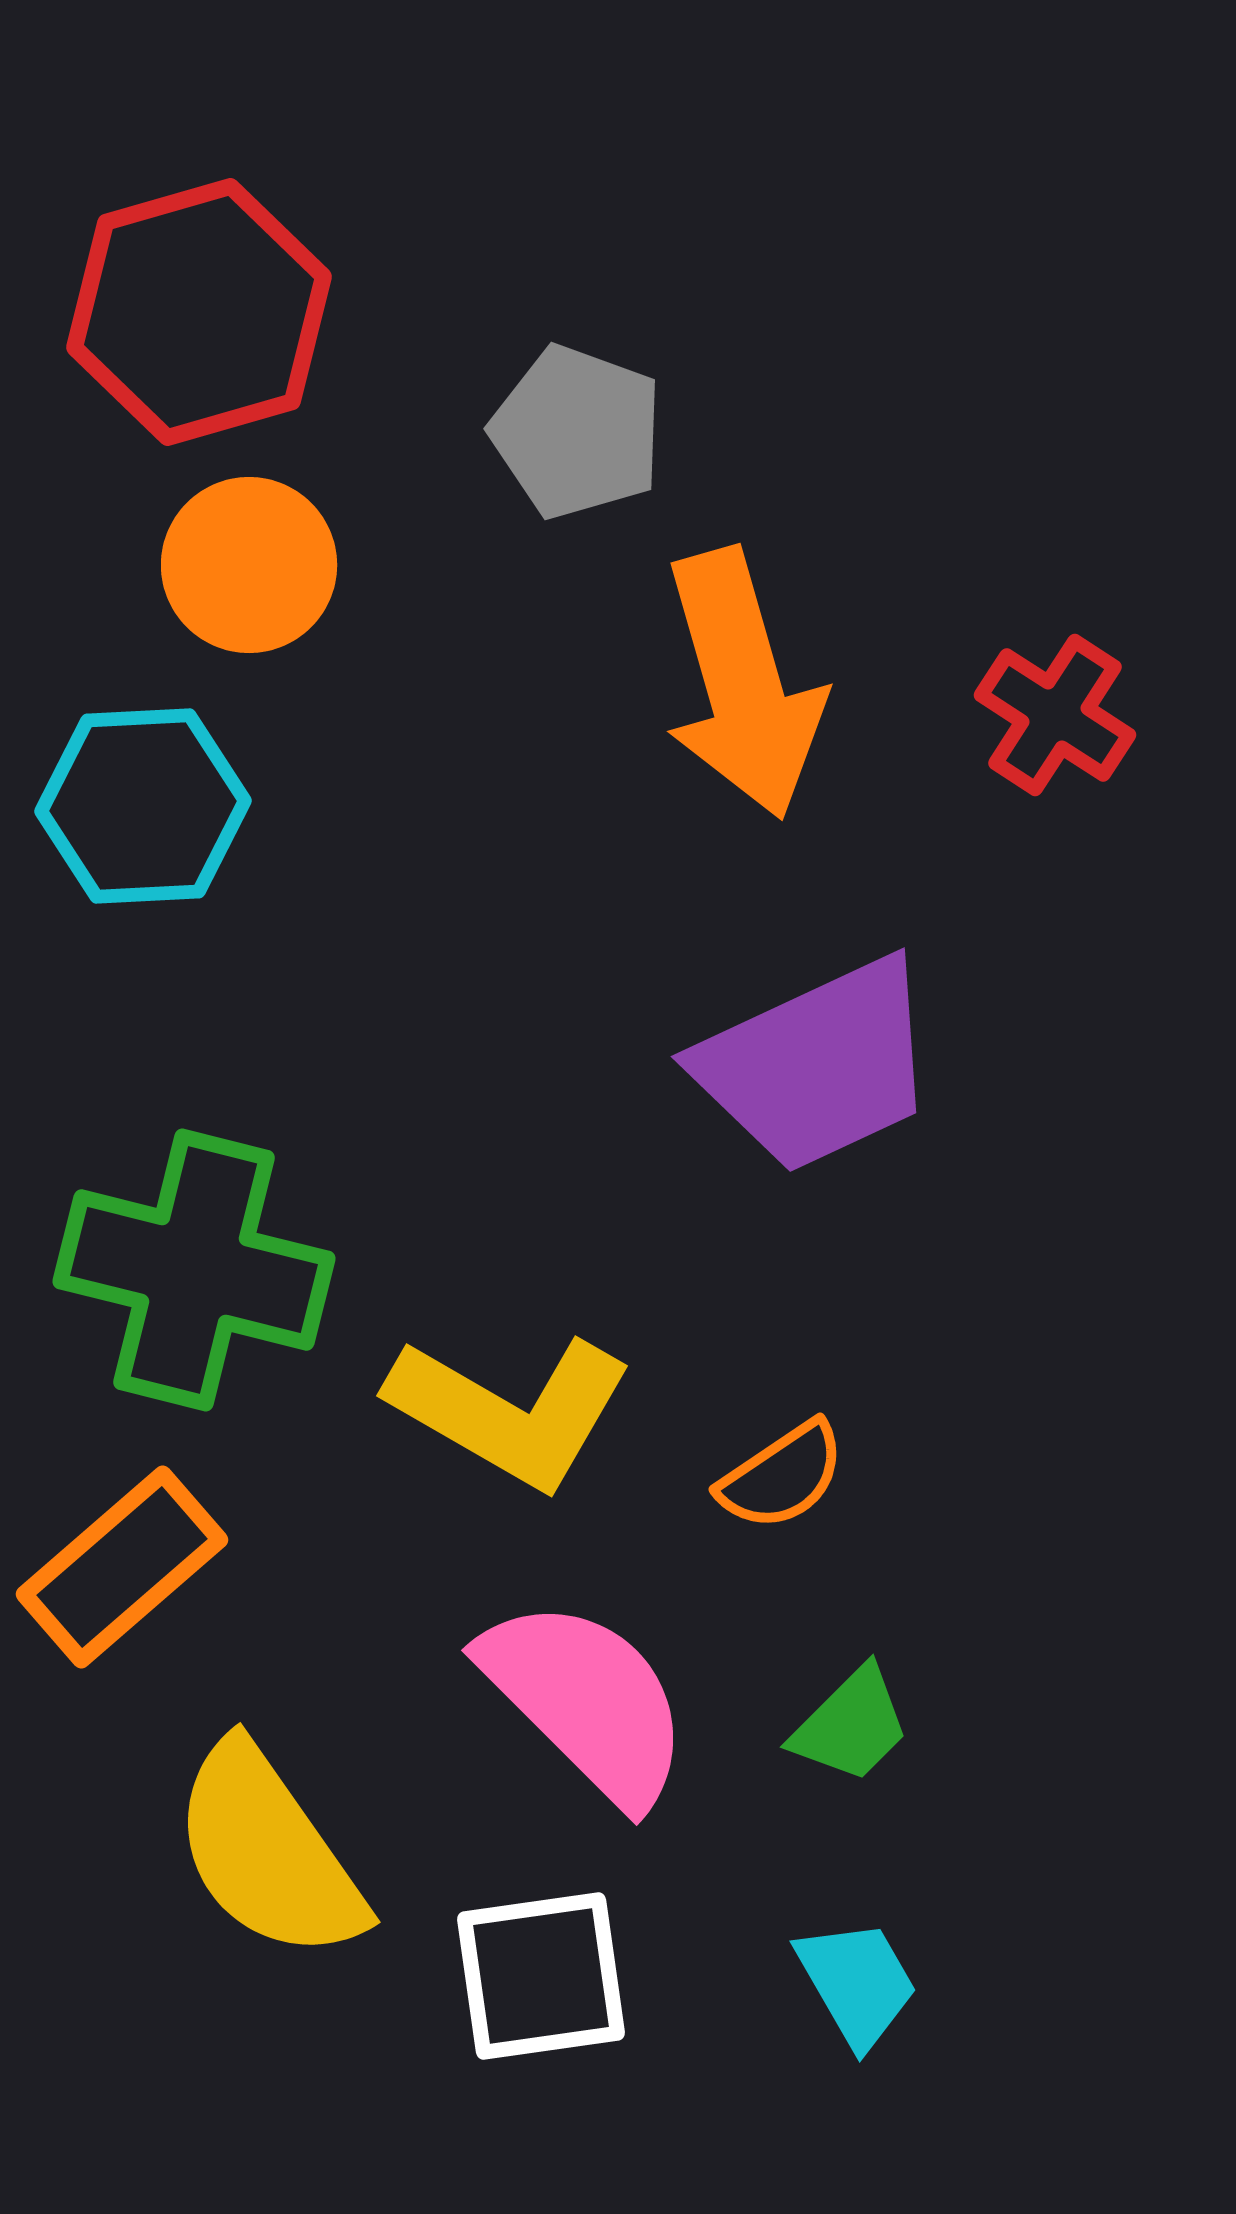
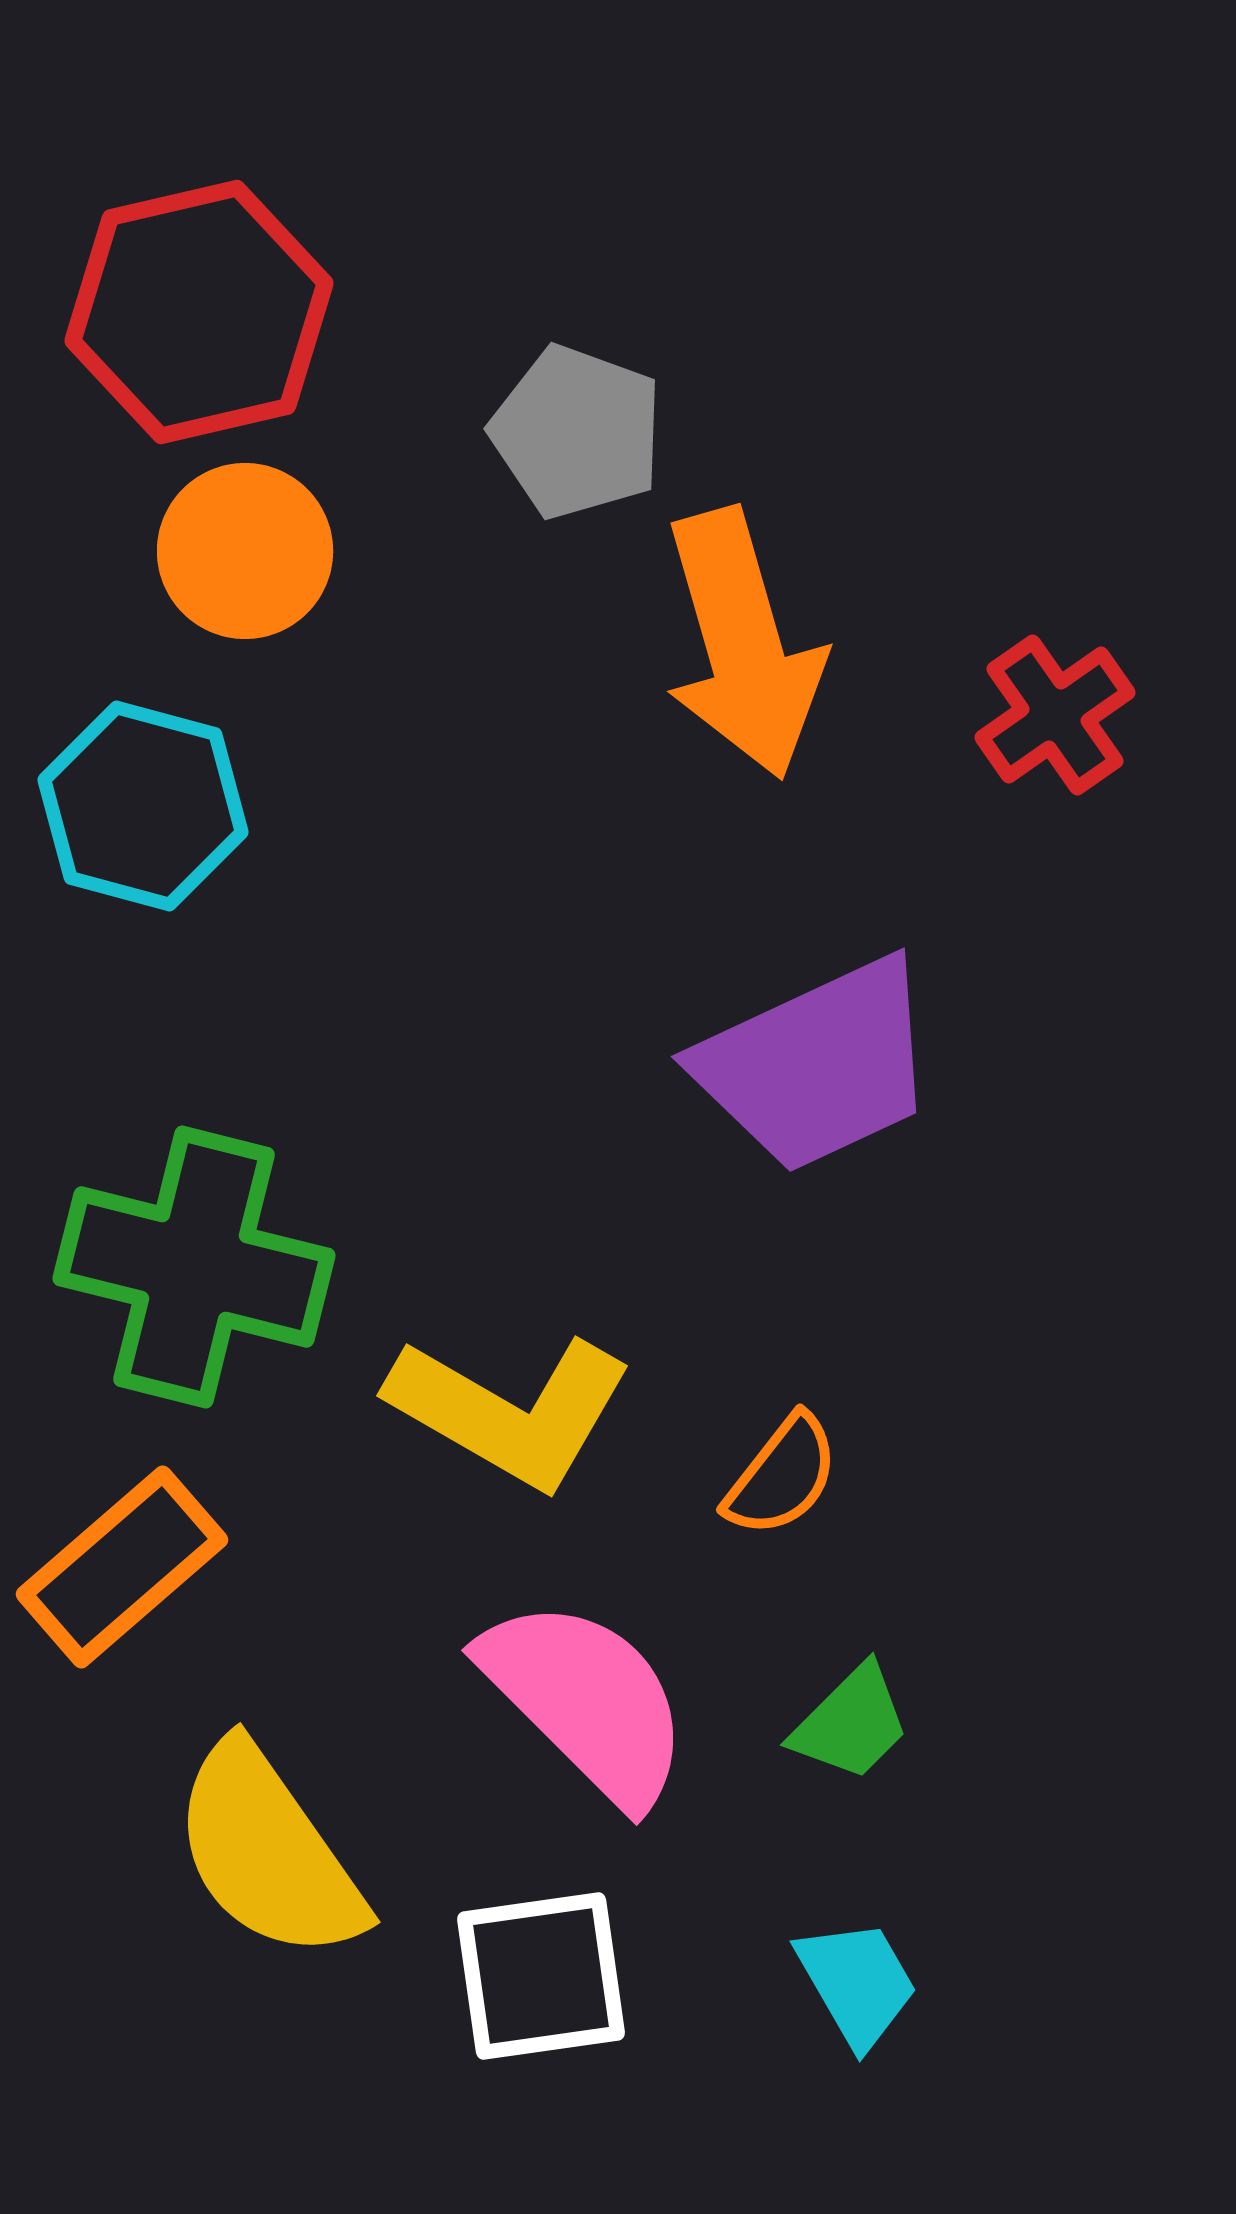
red hexagon: rotated 3 degrees clockwise
orange circle: moved 4 px left, 14 px up
orange arrow: moved 40 px up
red cross: rotated 22 degrees clockwise
cyan hexagon: rotated 18 degrees clockwise
green cross: moved 3 px up
orange semicircle: rotated 18 degrees counterclockwise
green trapezoid: moved 2 px up
